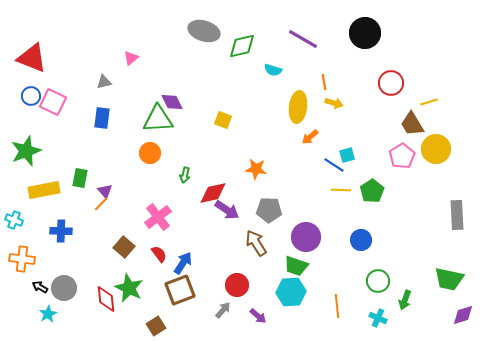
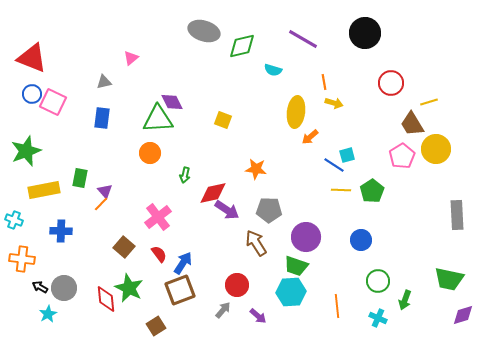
blue circle at (31, 96): moved 1 px right, 2 px up
yellow ellipse at (298, 107): moved 2 px left, 5 px down
